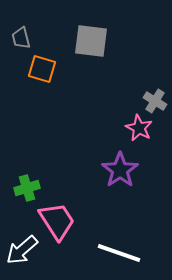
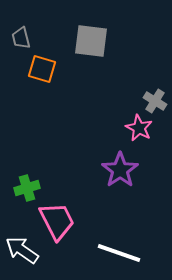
pink trapezoid: rotated 6 degrees clockwise
white arrow: rotated 76 degrees clockwise
